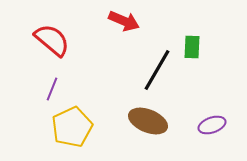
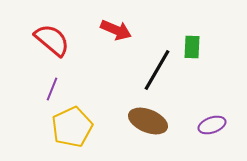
red arrow: moved 8 px left, 9 px down
